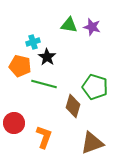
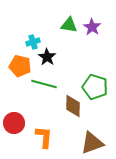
purple star: rotated 18 degrees clockwise
brown diamond: rotated 15 degrees counterclockwise
orange L-shape: rotated 15 degrees counterclockwise
